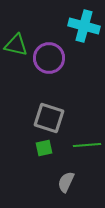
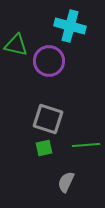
cyan cross: moved 14 px left
purple circle: moved 3 px down
gray square: moved 1 px left, 1 px down
green line: moved 1 px left
